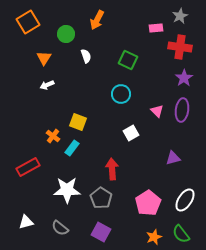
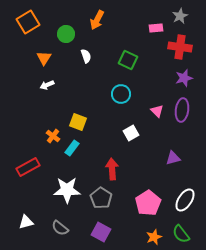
purple star: rotated 18 degrees clockwise
